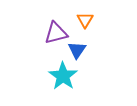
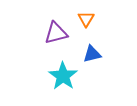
orange triangle: moved 1 px right, 1 px up
blue triangle: moved 15 px right, 4 px down; rotated 42 degrees clockwise
